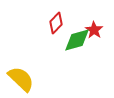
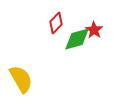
green diamond: moved 1 px up
yellow semicircle: rotated 16 degrees clockwise
